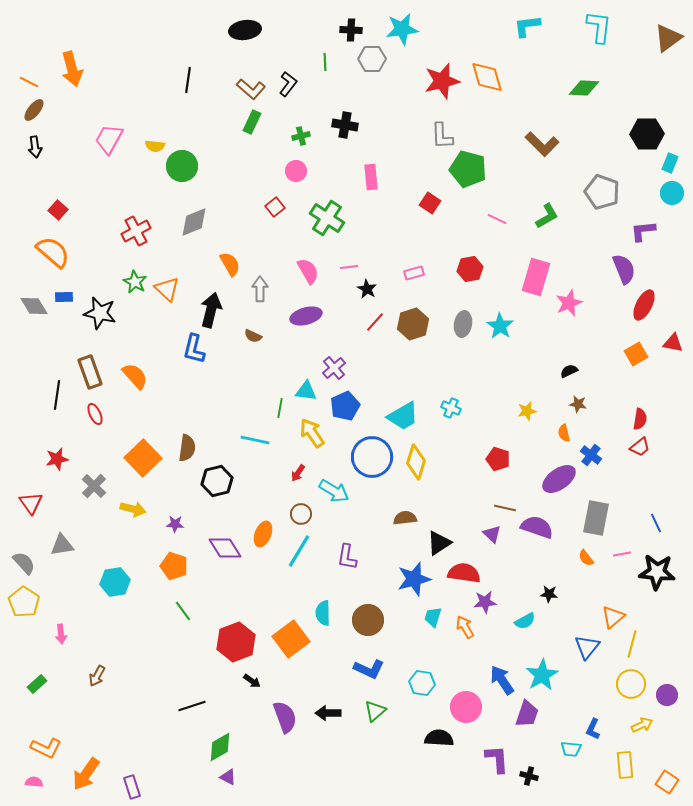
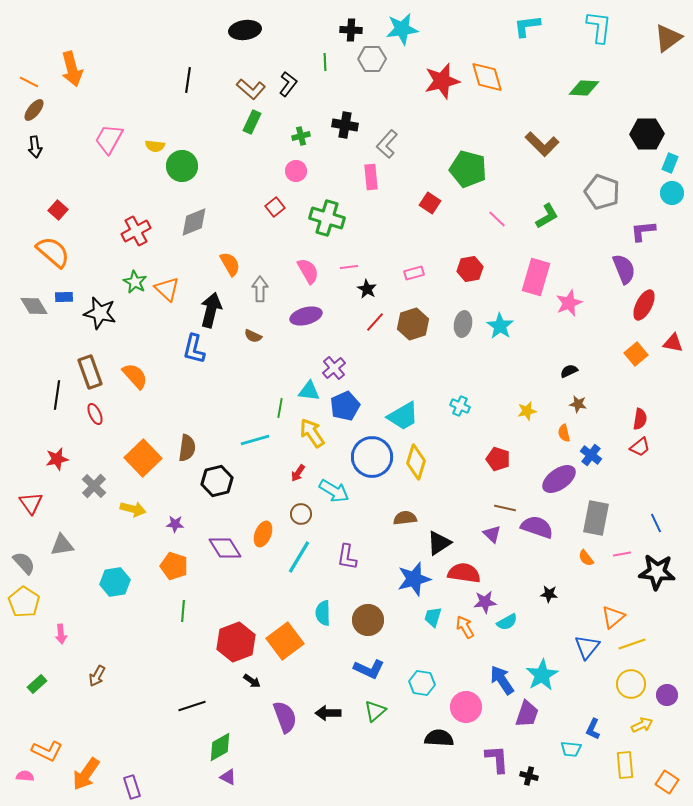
gray L-shape at (442, 136): moved 55 px left, 8 px down; rotated 44 degrees clockwise
green cross at (327, 218): rotated 16 degrees counterclockwise
pink line at (497, 219): rotated 18 degrees clockwise
orange square at (636, 354): rotated 10 degrees counterclockwise
cyan triangle at (306, 391): moved 3 px right
cyan cross at (451, 408): moved 9 px right, 2 px up
cyan line at (255, 440): rotated 28 degrees counterclockwise
cyan line at (299, 551): moved 6 px down
green line at (183, 611): rotated 40 degrees clockwise
cyan semicircle at (525, 621): moved 18 px left, 1 px down
orange square at (291, 639): moved 6 px left, 2 px down
yellow line at (632, 644): rotated 56 degrees clockwise
orange L-shape at (46, 748): moved 1 px right, 3 px down
pink semicircle at (34, 782): moved 9 px left, 6 px up
